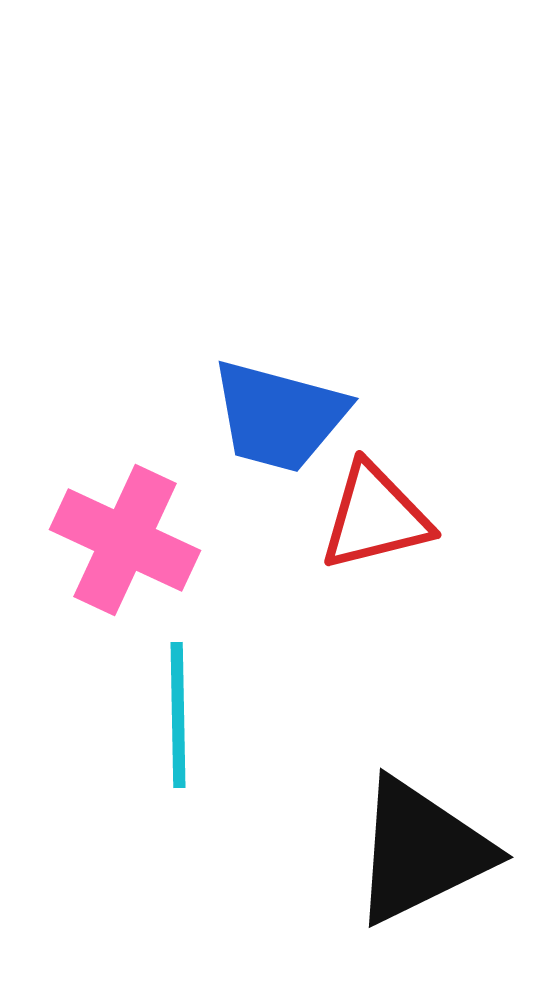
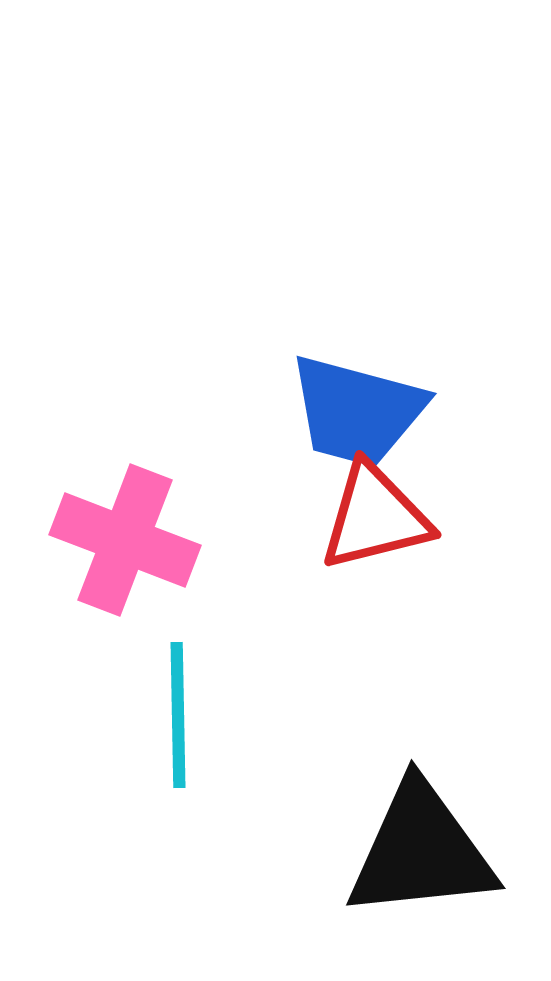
blue trapezoid: moved 78 px right, 5 px up
pink cross: rotated 4 degrees counterclockwise
black triangle: rotated 20 degrees clockwise
